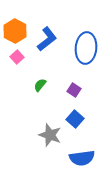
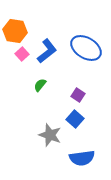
orange hexagon: rotated 20 degrees counterclockwise
blue L-shape: moved 12 px down
blue ellipse: rotated 64 degrees counterclockwise
pink square: moved 5 px right, 3 px up
purple square: moved 4 px right, 5 px down
